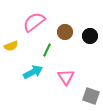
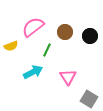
pink semicircle: moved 1 px left, 5 px down
pink triangle: moved 2 px right
gray square: moved 2 px left, 3 px down; rotated 12 degrees clockwise
